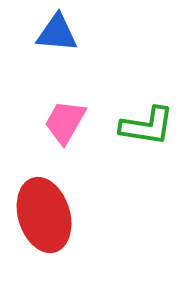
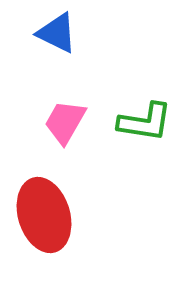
blue triangle: rotated 21 degrees clockwise
green L-shape: moved 2 px left, 4 px up
